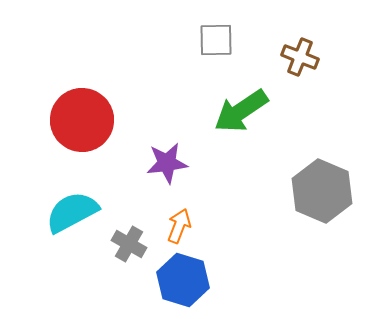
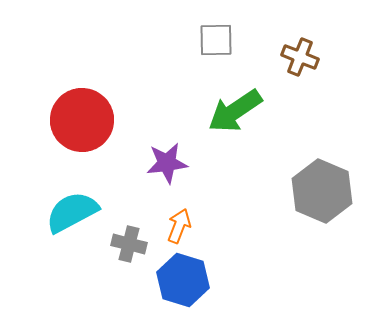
green arrow: moved 6 px left
gray cross: rotated 16 degrees counterclockwise
